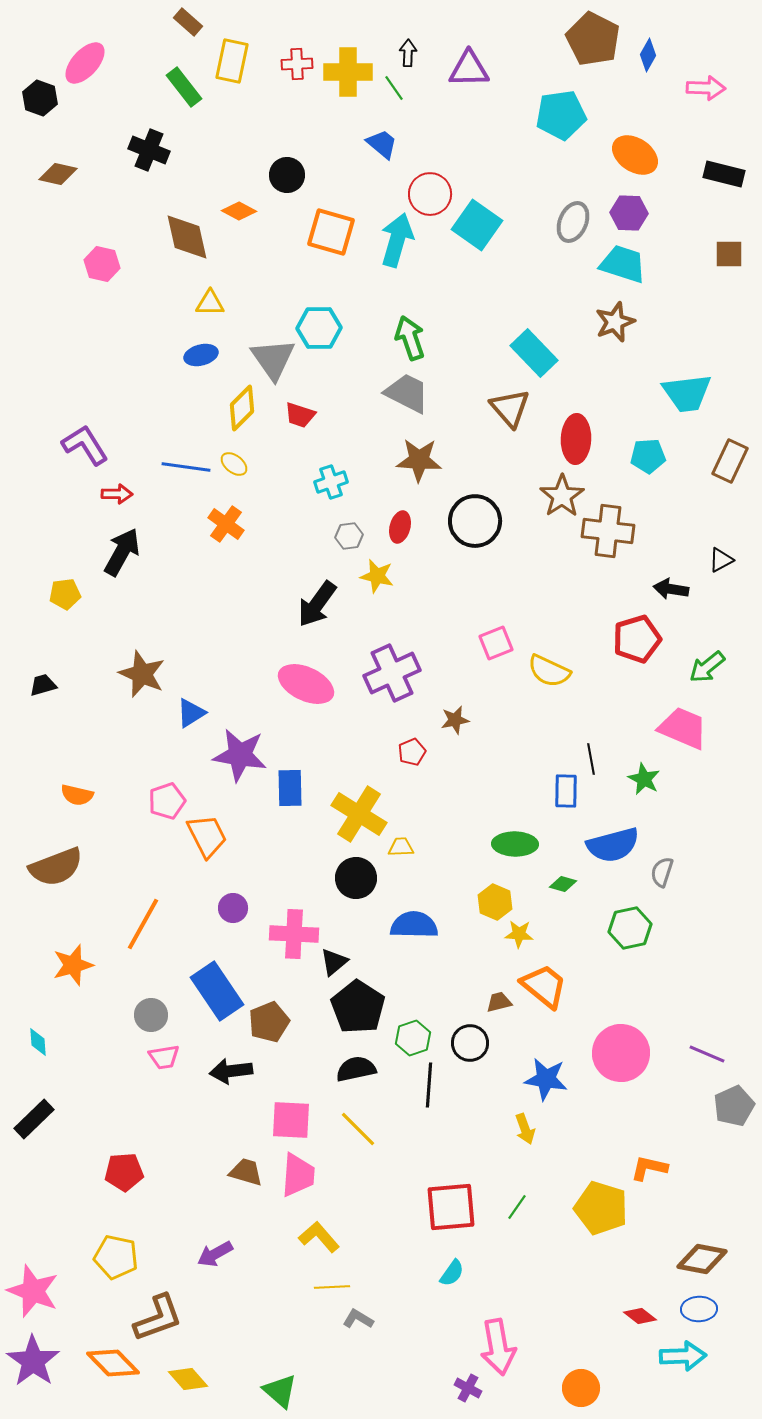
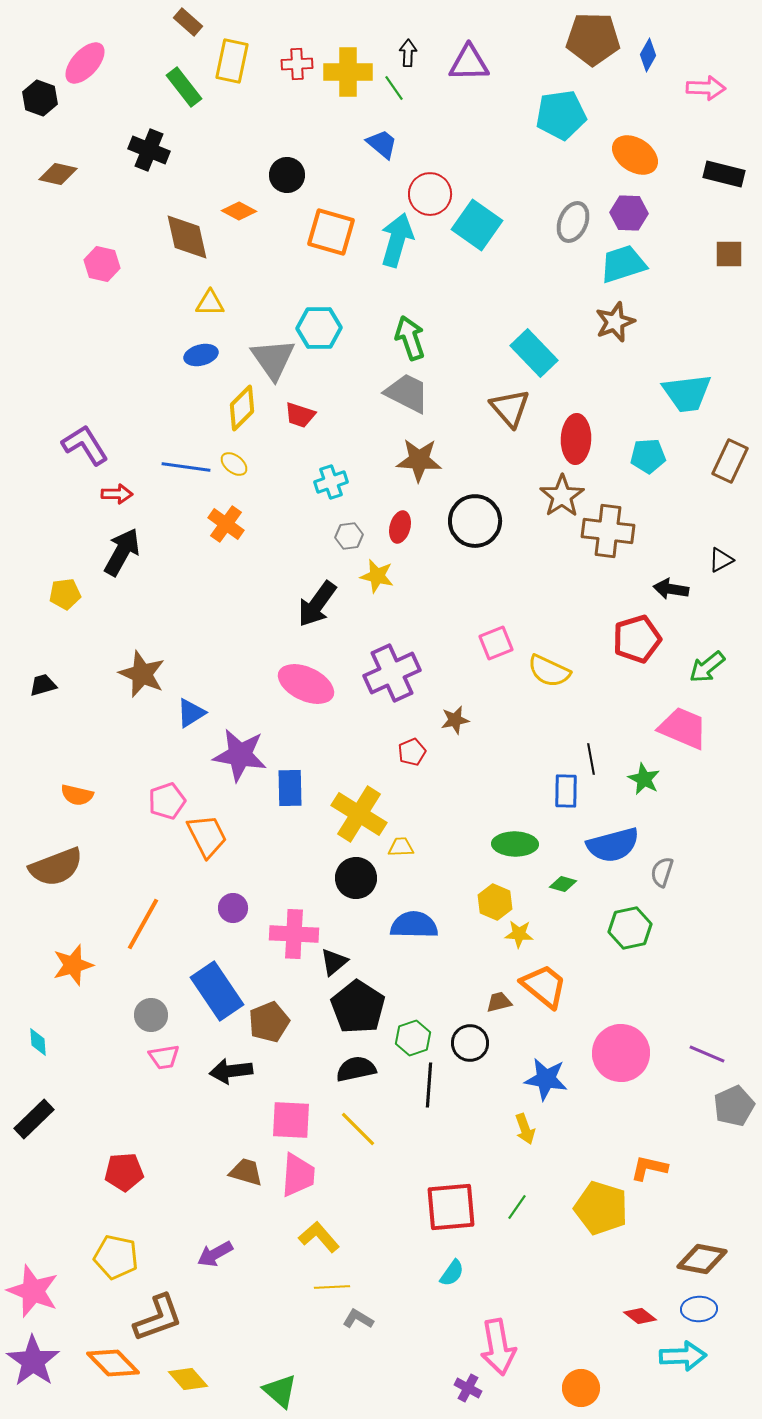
brown pentagon at (593, 39): rotated 26 degrees counterclockwise
purple triangle at (469, 69): moved 6 px up
cyan trapezoid at (623, 264): rotated 36 degrees counterclockwise
